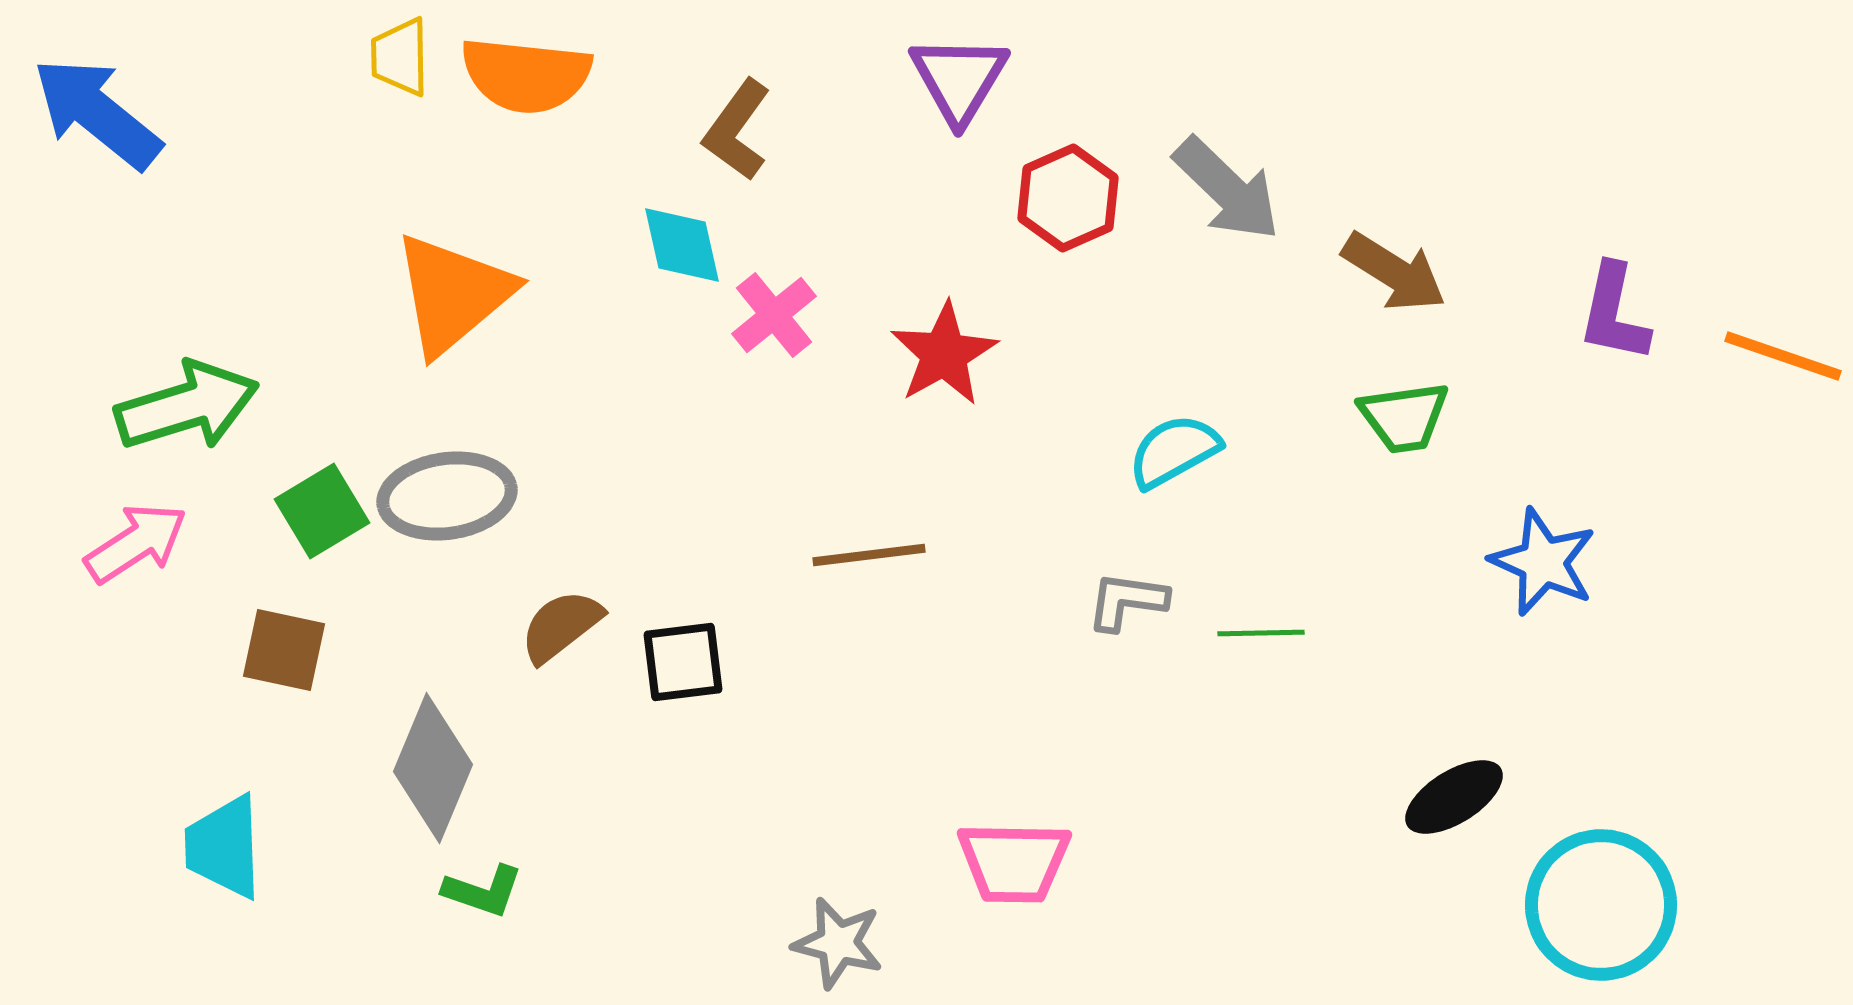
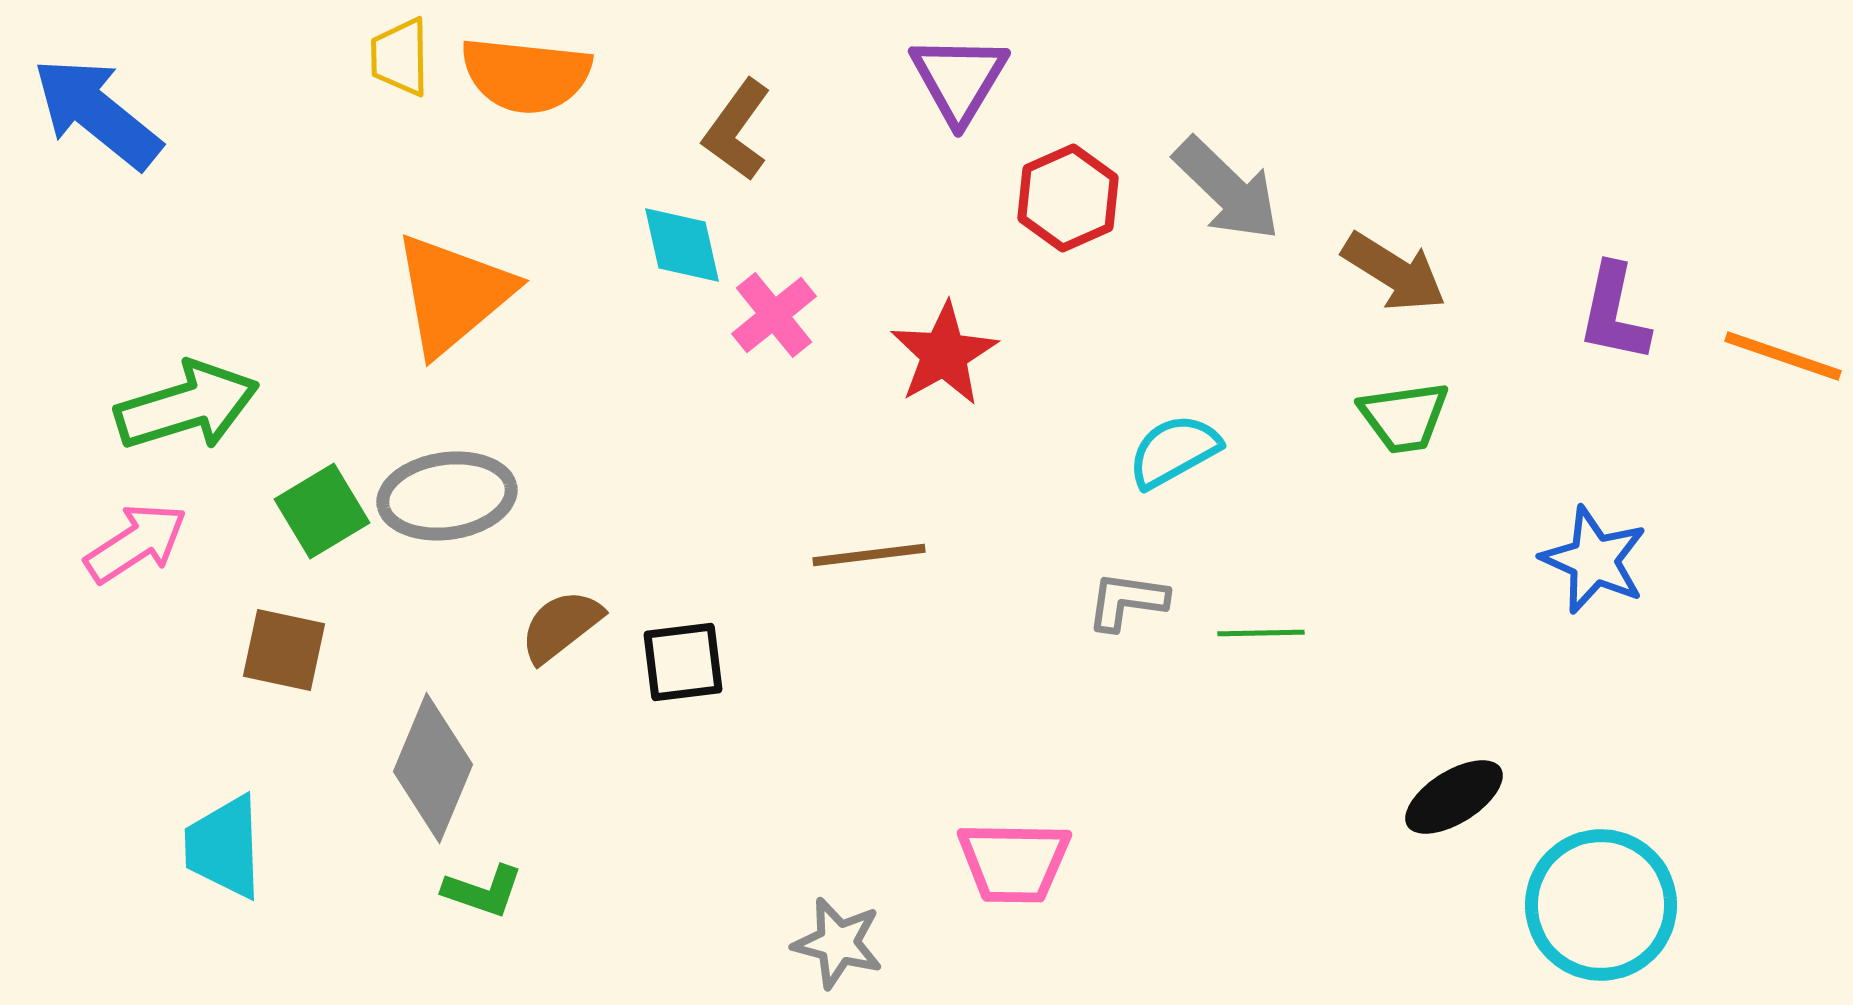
blue star: moved 51 px right, 2 px up
